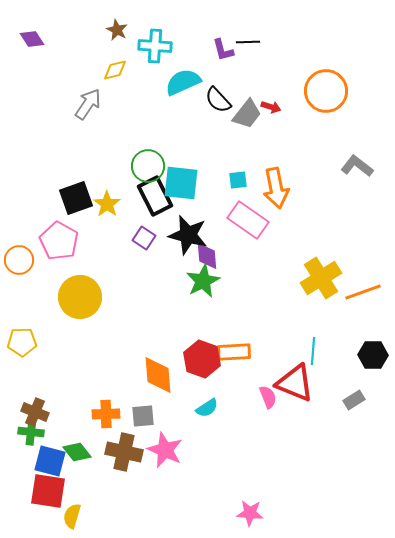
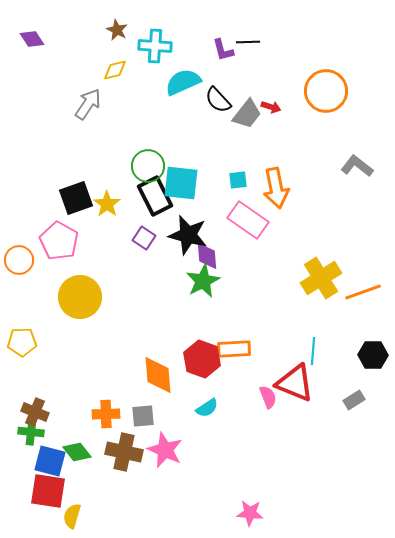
orange rectangle at (234, 352): moved 3 px up
